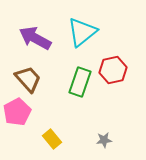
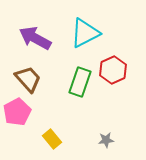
cyan triangle: moved 3 px right, 1 px down; rotated 12 degrees clockwise
red hexagon: rotated 12 degrees counterclockwise
gray star: moved 2 px right
